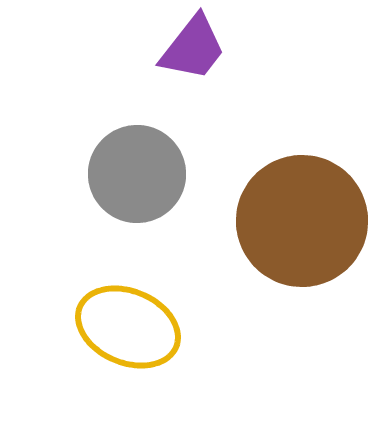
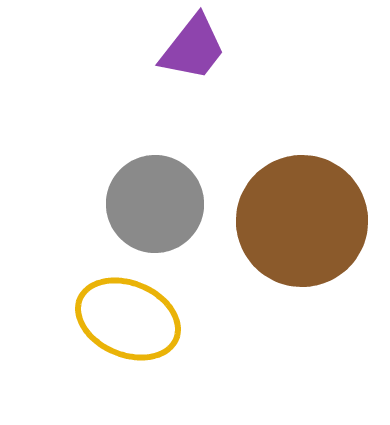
gray circle: moved 18 px right, 30 px down
yellow ellipse: moved 8 px up
